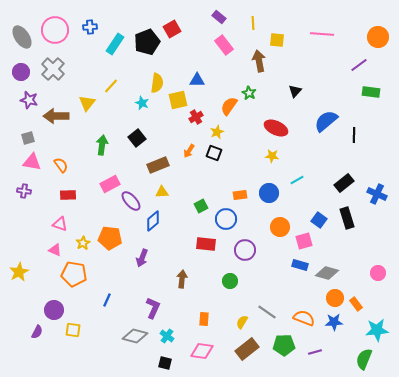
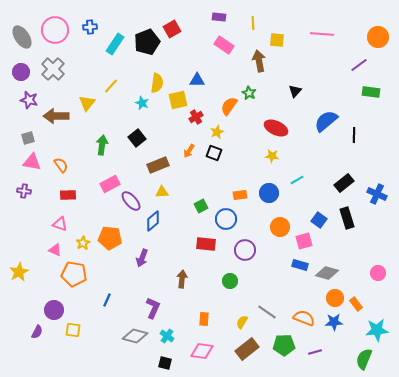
purple rectangle at (219, 17): rotated 32 degrees counterclockwise
pink rectangle at (224, 45): rotated 18 degrees counterclockwise
